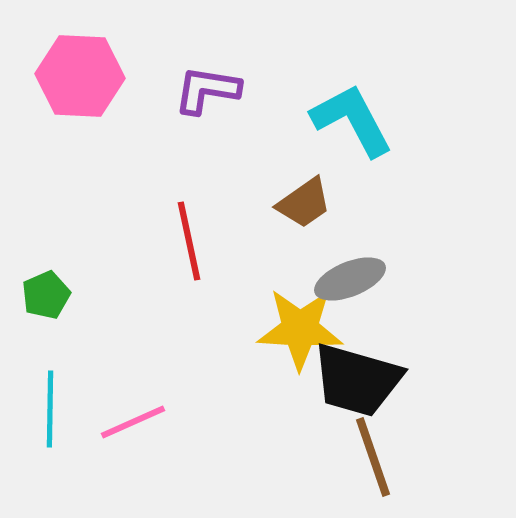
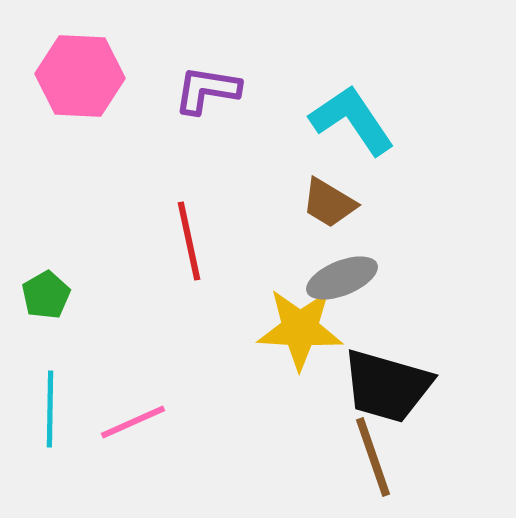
cyan L-shape: rotated 6 degrees counterclockwise
brown trapezoid: moved 25 px right; rotated 66 degrees clockwise
gray ellipse: moved 8 px left, 1 px up
green pentagon: rotated 6 degrees counterclockwise
black trapezoid: moved 30 px right, 6 px down
